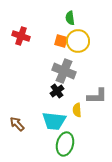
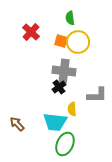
red cross: moved 10 px right, 4 px up; rotated 24 degrees clockwise
yellow circle: moved 1 px down
gray cross: rotated 15 degrees counterclockwise
black cross: moved 2 px right, 4 px up
gray L-shape: moved 1 px up
yellow semicircle: moved 5 px left, 1 px up
cyan trapezoid: moved 1 px right, 1 px down
green ellipse: rotated 10 degrees clockwise
